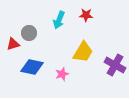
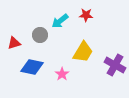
cyan arrow: moved 1 px right, 1 px down; rotated 30 degrees clockwise
gray circle: moved 11 px right, 2 px down
red triangle: moved 1 px right, 1 px up
pink star: rotated 16 degrees counterclockwise
